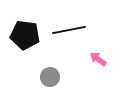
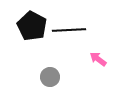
black line: rotated 8 degrees clockwise
black pentagon: moved 7 px right, 9 px up; rotated 20 degrees clockwise
